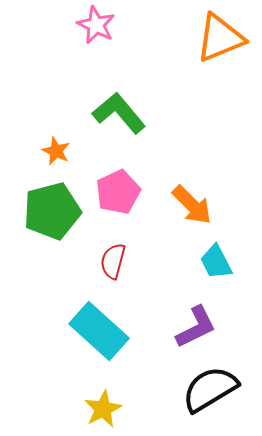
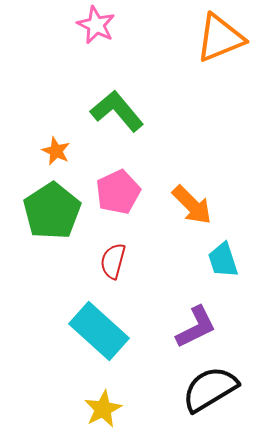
green L-shape: moved 2 px left, 2 px up
green pentagon: rotated 18 degrees counterclockwise
cyan trapezoid: moved 7 px right, 2 px up; rotated 9 degrees clockwise
